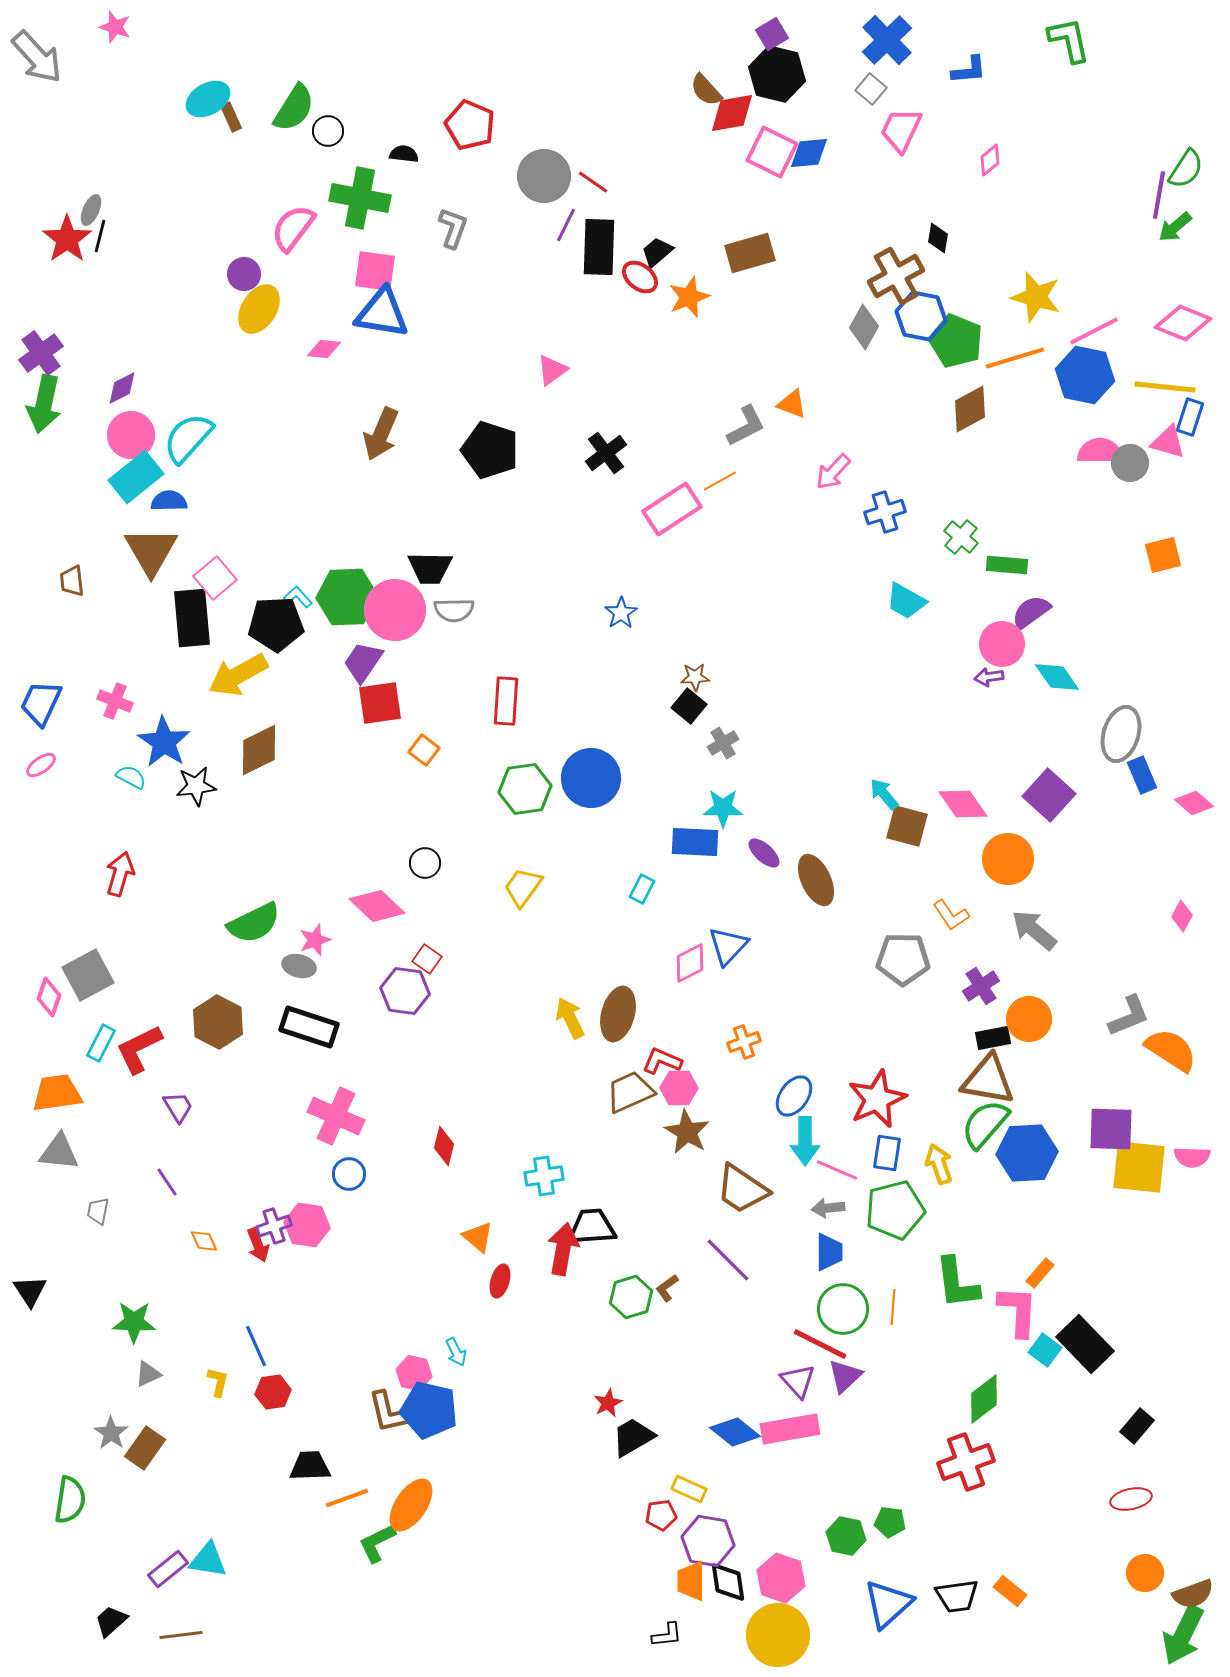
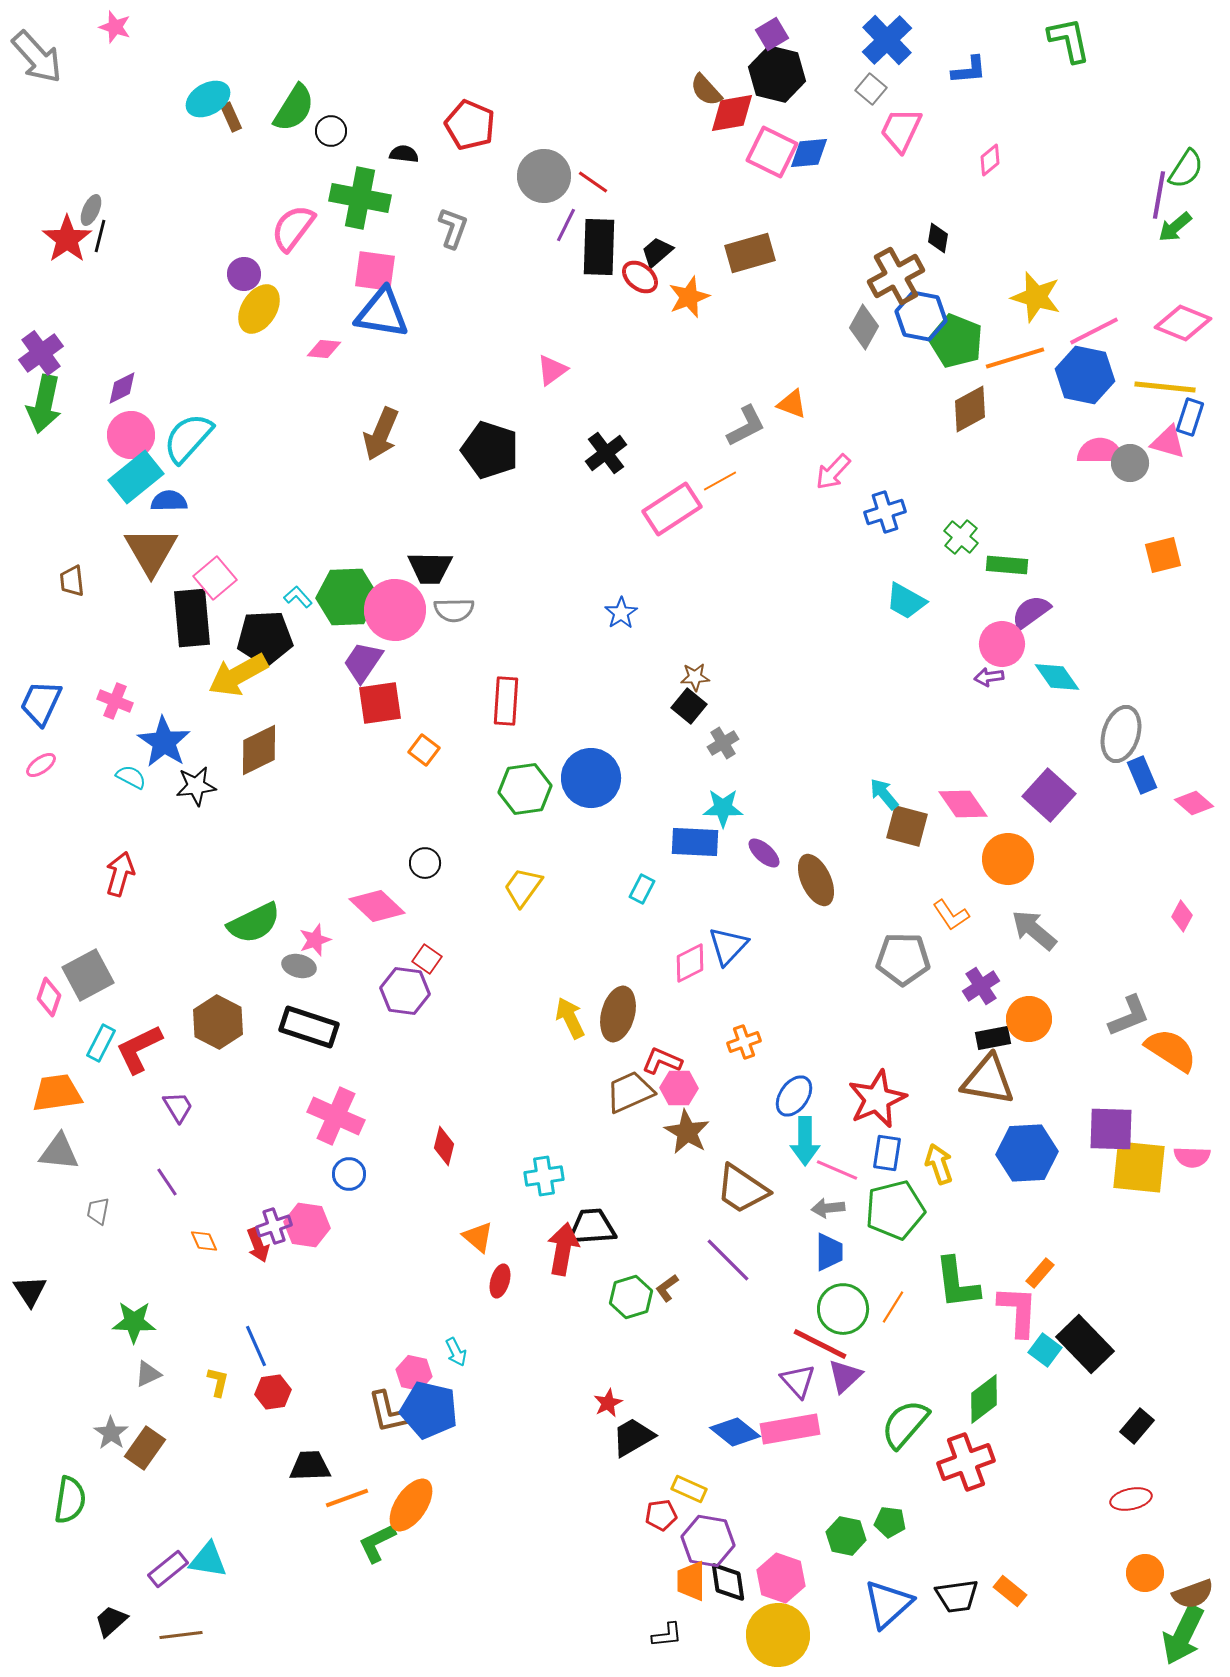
black circle at (328, 131): moved 3 px right
black pentagon at (276, 624): moved 11 px left, 14 px down
green semicircle at (985, 1124): moved 80 px left, 300 px down
orange line at (893, 1307): rotated 28 degrees clockwise
